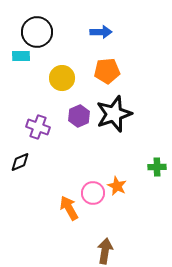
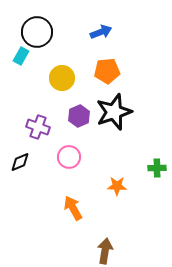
blue arrow: rotated 20 degrees counterclockwise
cyan rectangle: rotated 60 degrees counterclockwise
black star: moved 2 px up
green cross: moved 1 px down
orange star: rotated 24 degrees counterclockwise
pink circle: moved 24 px left, 36 px up
orange arrow: moved 4 px right
